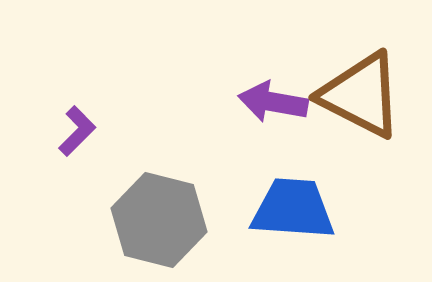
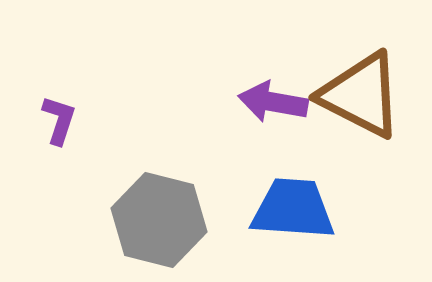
purple L-shape: moved 18 px left, 11 px up; rotated 27 degrees counterclockwise
